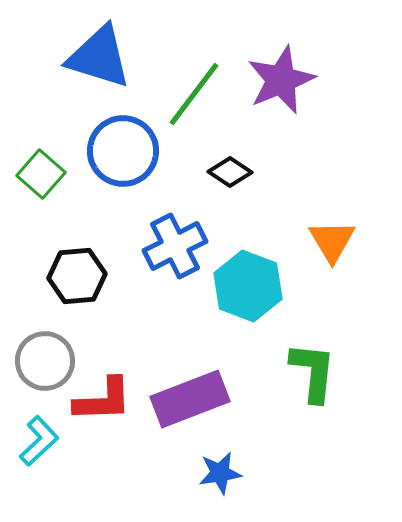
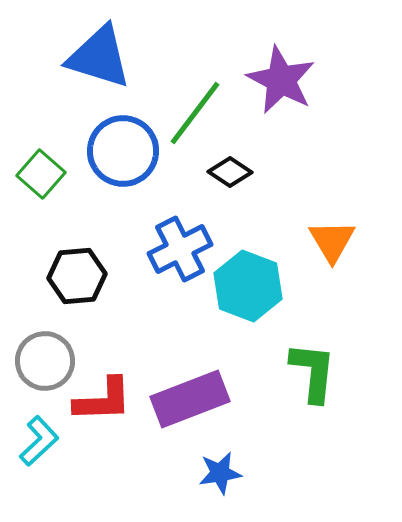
purple star: rotated 22 degrees counterclockwise
green line: moved 1 px right, 19 px down
blue cross: moved 5 px right, 3 px down
